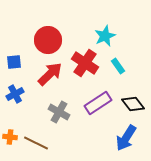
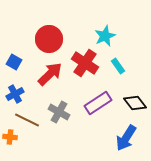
red circle: moved 1 px right, 1 px up
blue square: rotated 35 degrees clockwise
black diamond: moved 2 px right, 1 px up
brown line: moved 9 px left, 23 px up
